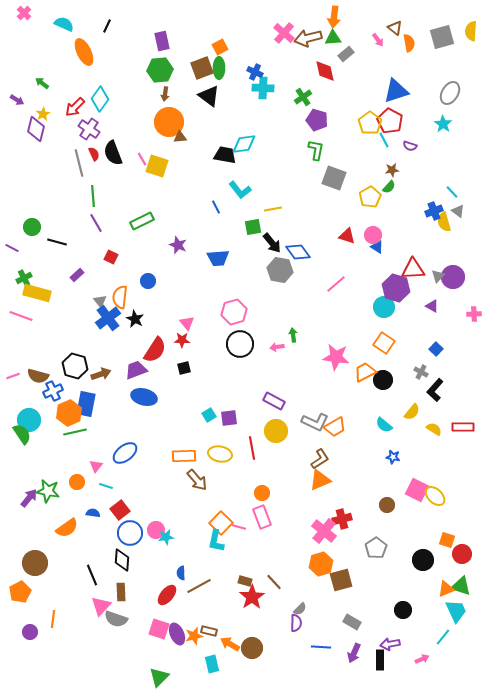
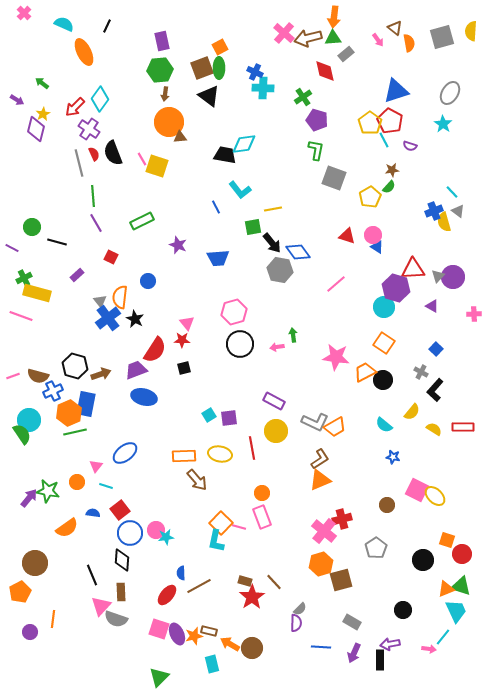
pink arrow at (422, 659): moved 7 px right, 10 px up; rotated 32 degrees clockwise
